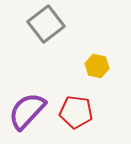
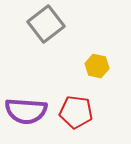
purple semicircle: moved 1 px left; rotated 129 degrees counterclockwise
